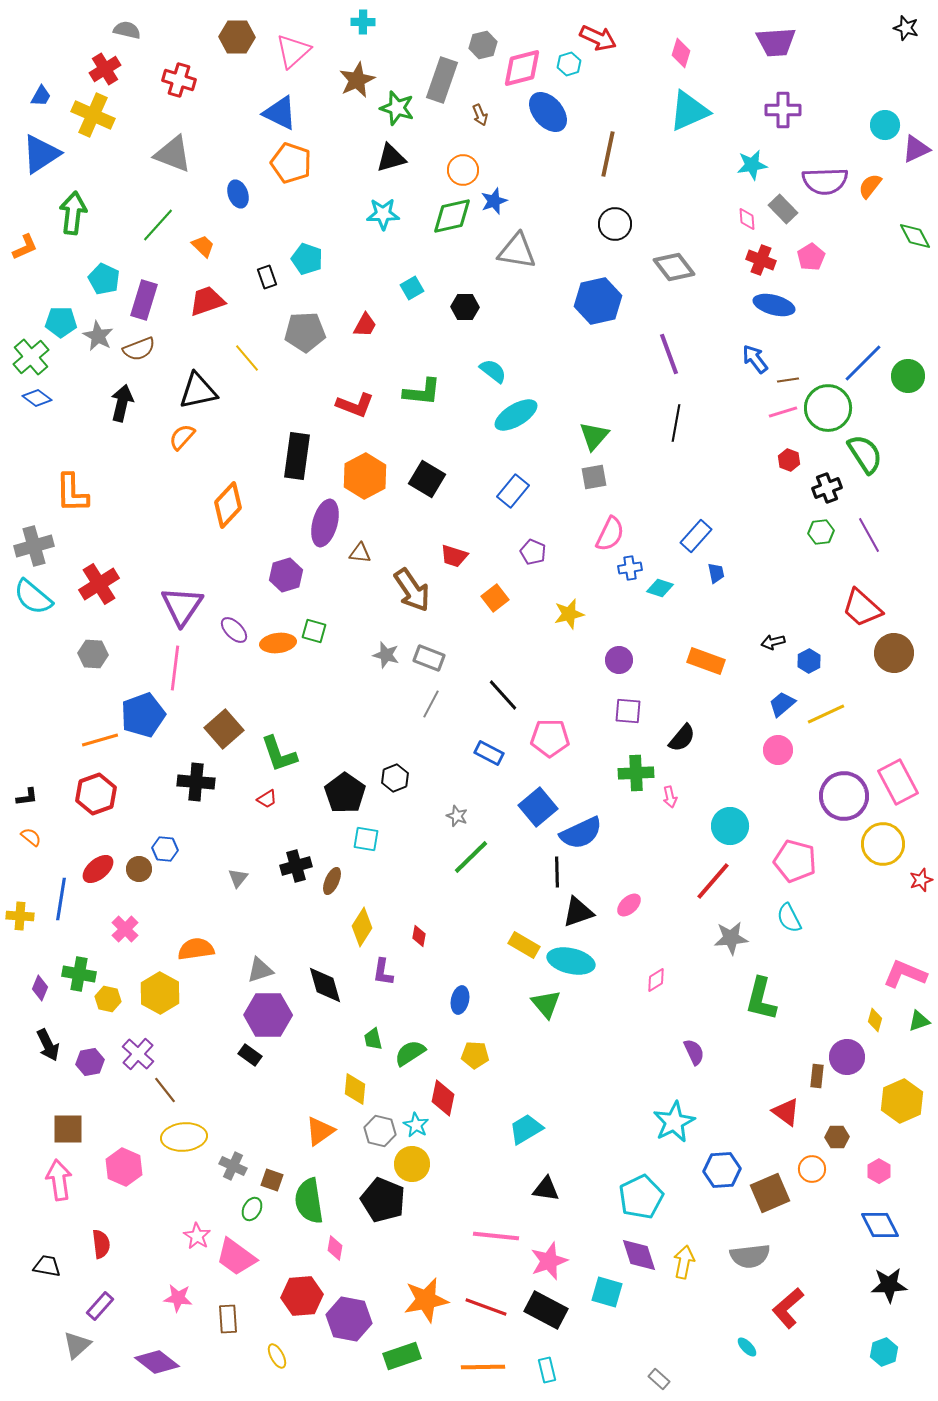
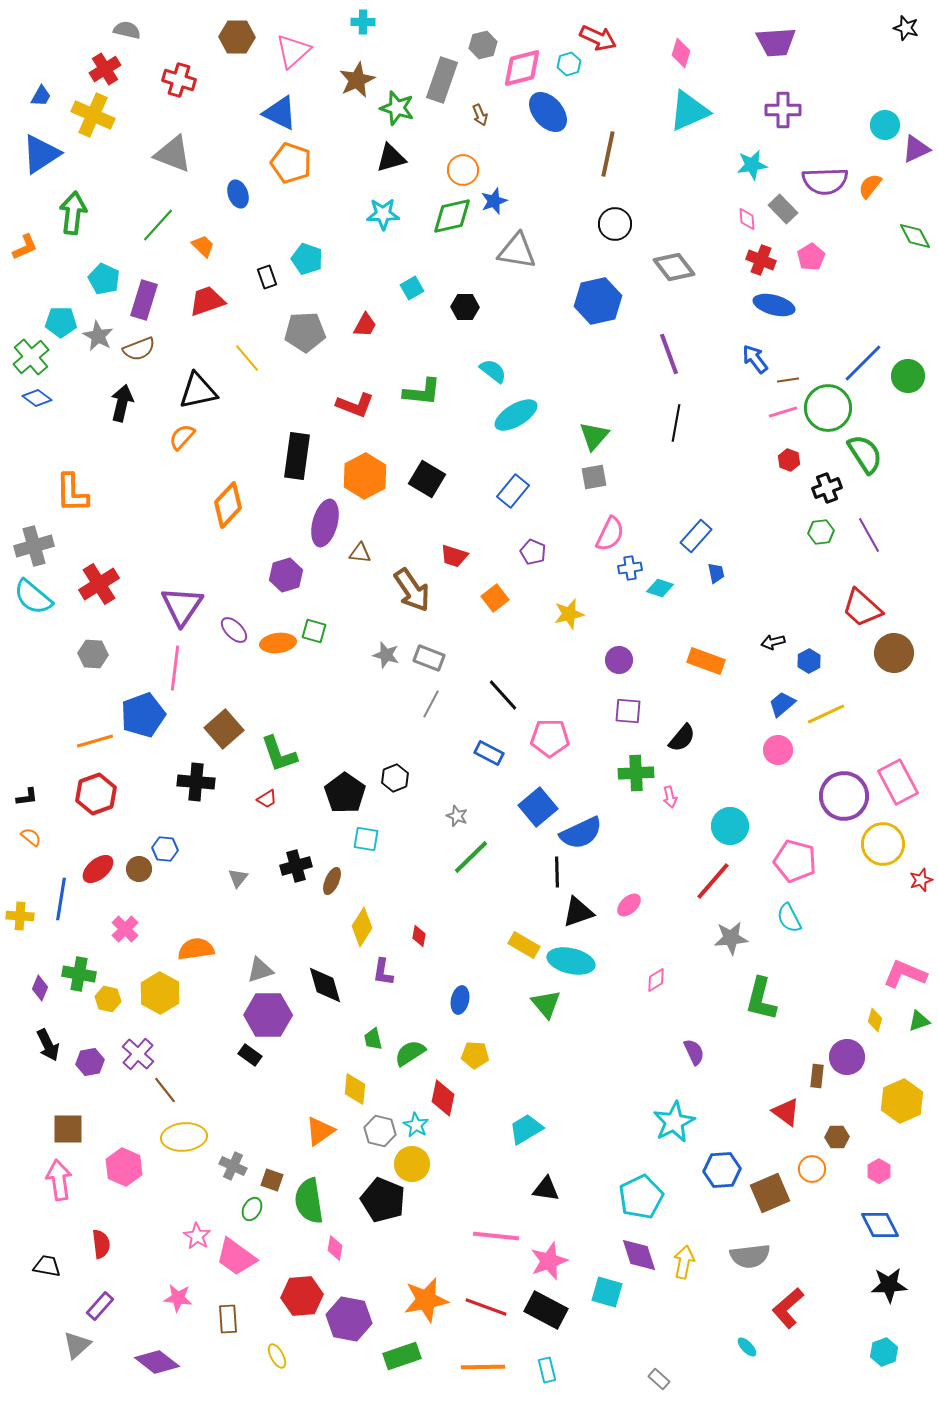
orange line at (100, 740): moved 5 px left, 1 px down
